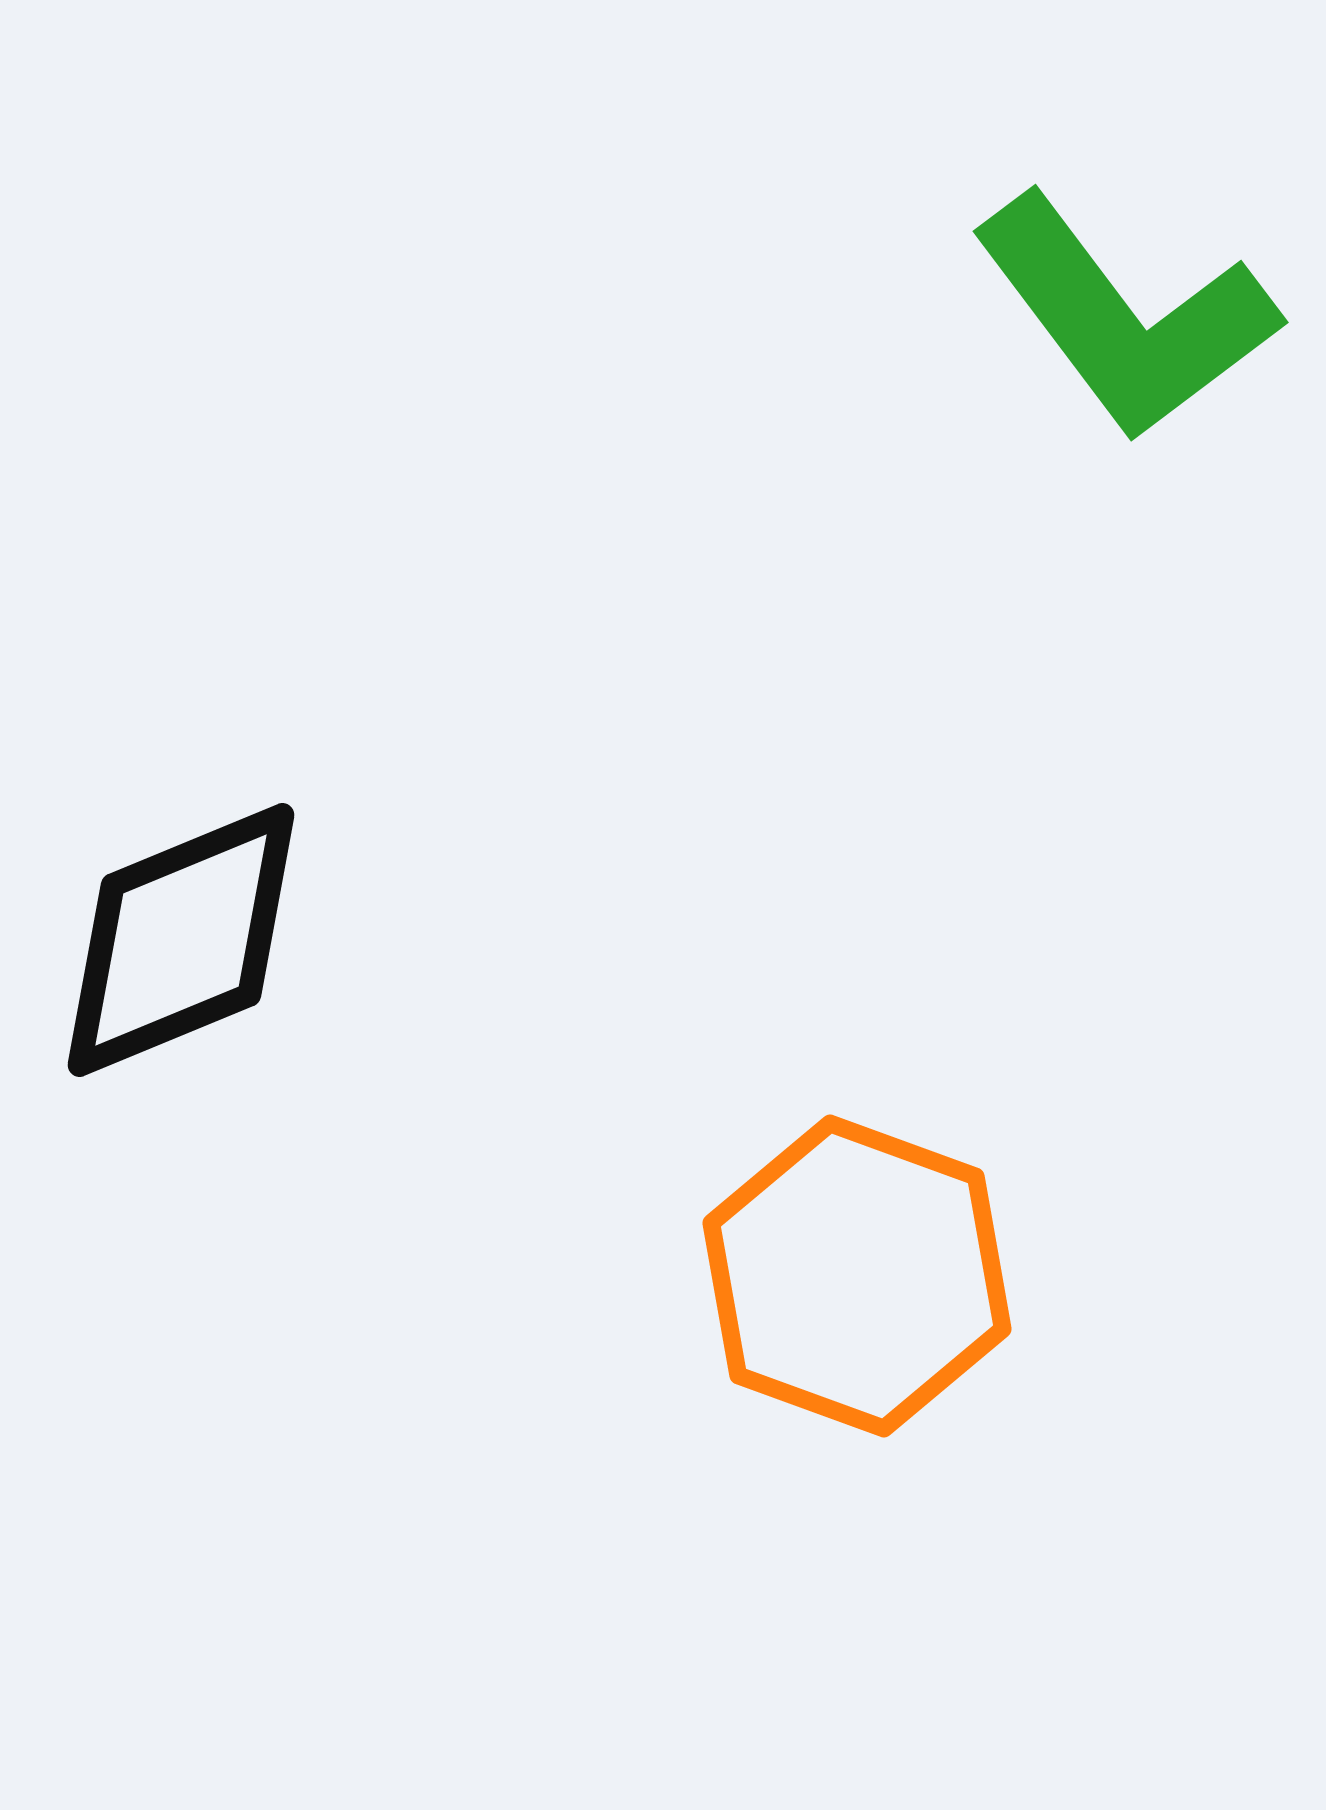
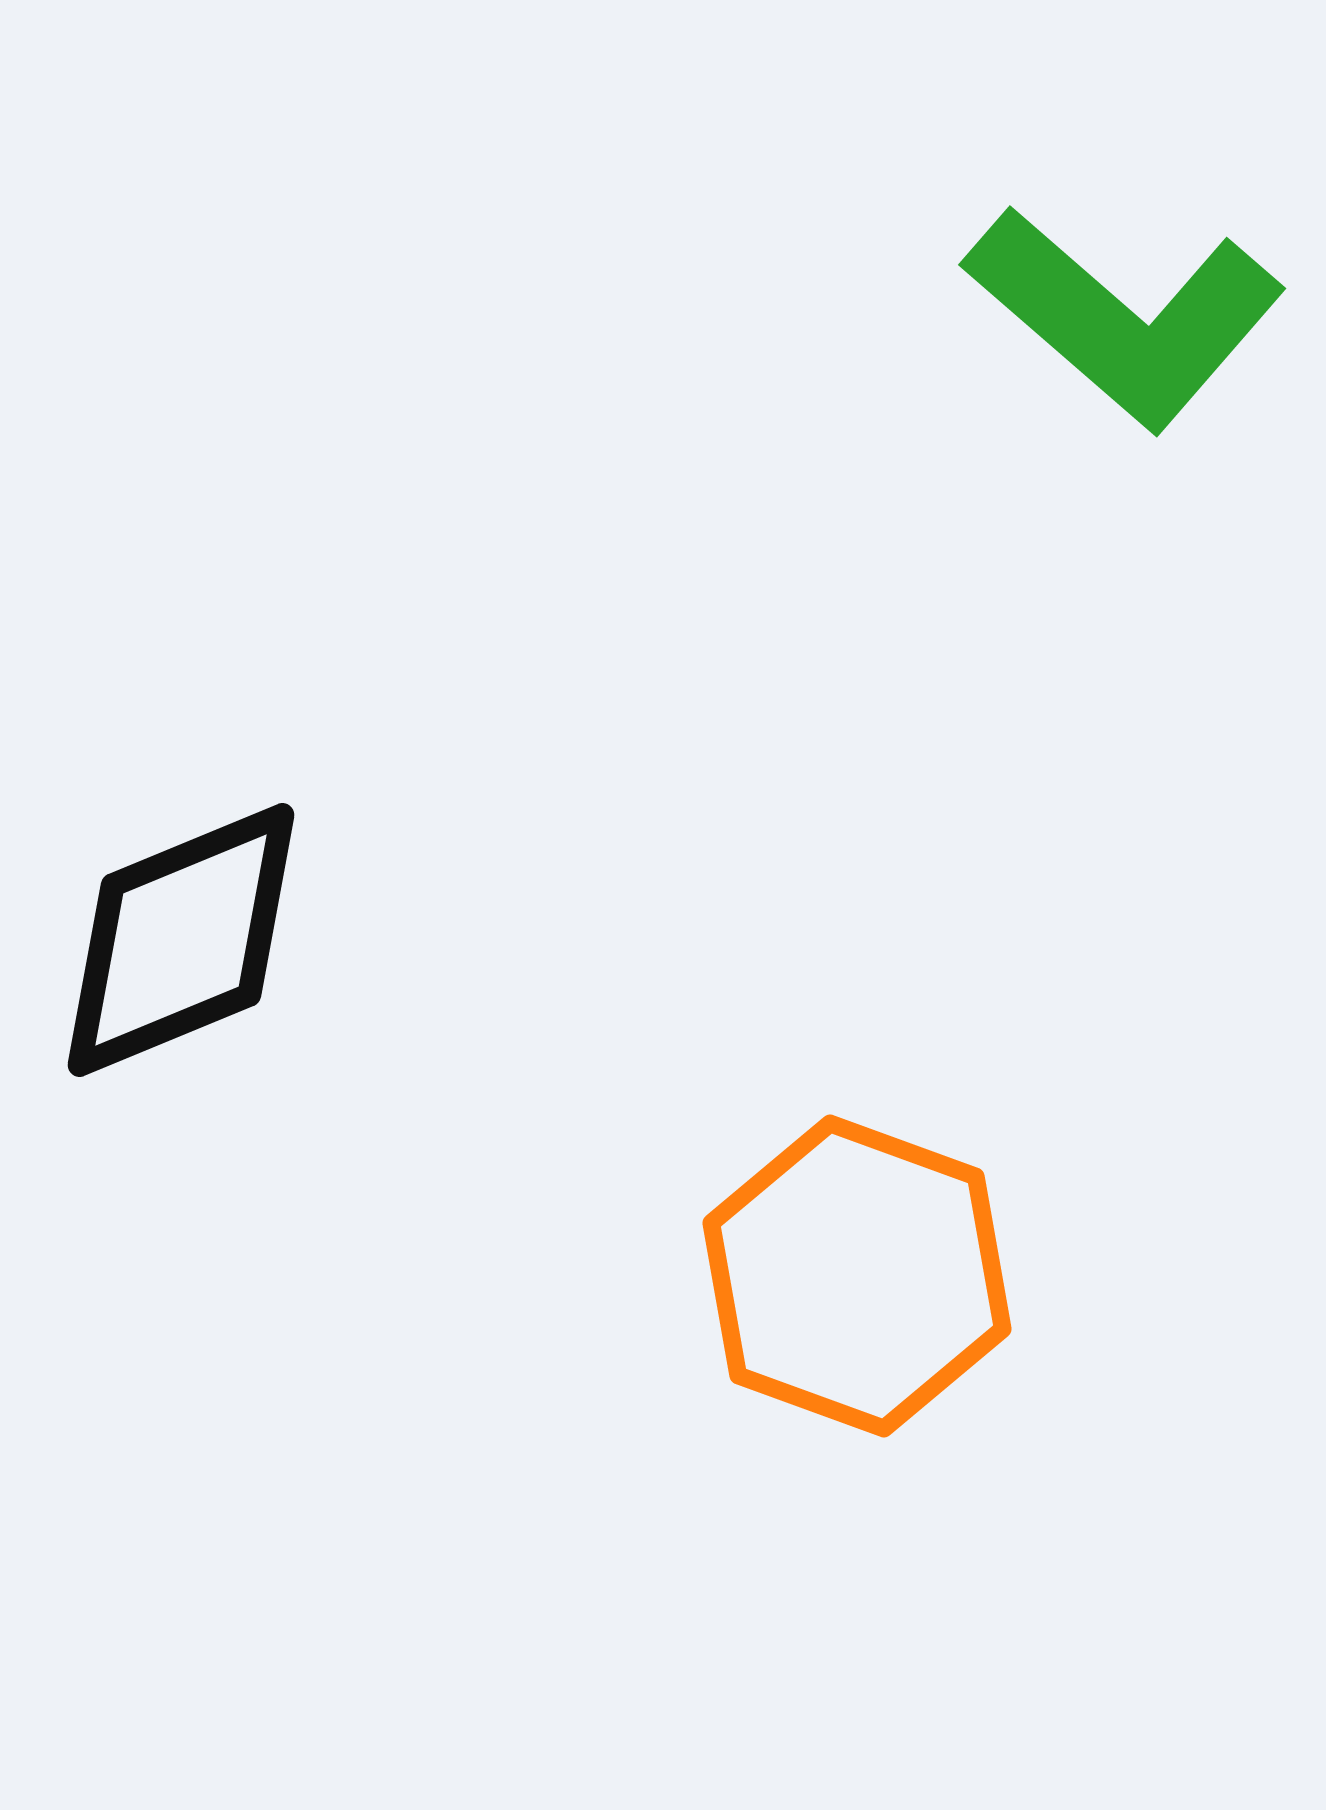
green L-shape: rotated 12 degrees counterclockwise
